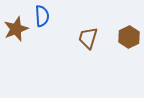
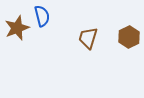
blue semicircle: rotated 10 degrees counterclockwise
brown star: moved 1 px right, 1 px up
